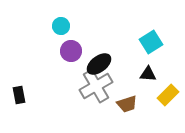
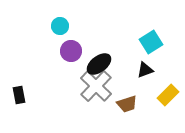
cyan circle: moved 1 px left
black triangle: moved 3 px left, 4 px up; rotated 24 degrees counterclockwise
gray cross: rotated 16 degrees counterclockwise
